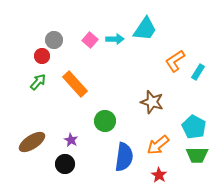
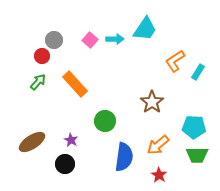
brown star: rotated 20 degrees clockwise
cyan pentagon: rotated 25 degrees counterclockwise
